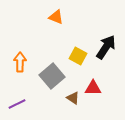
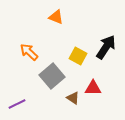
orange arrow: moved 9 px right, 10 px up; rotated 48 degrees counterclockwise
